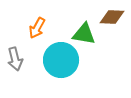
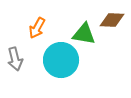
brown diamond: moved 3 px down
